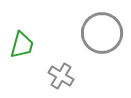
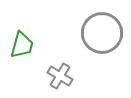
gray cross: moved 1 px left
